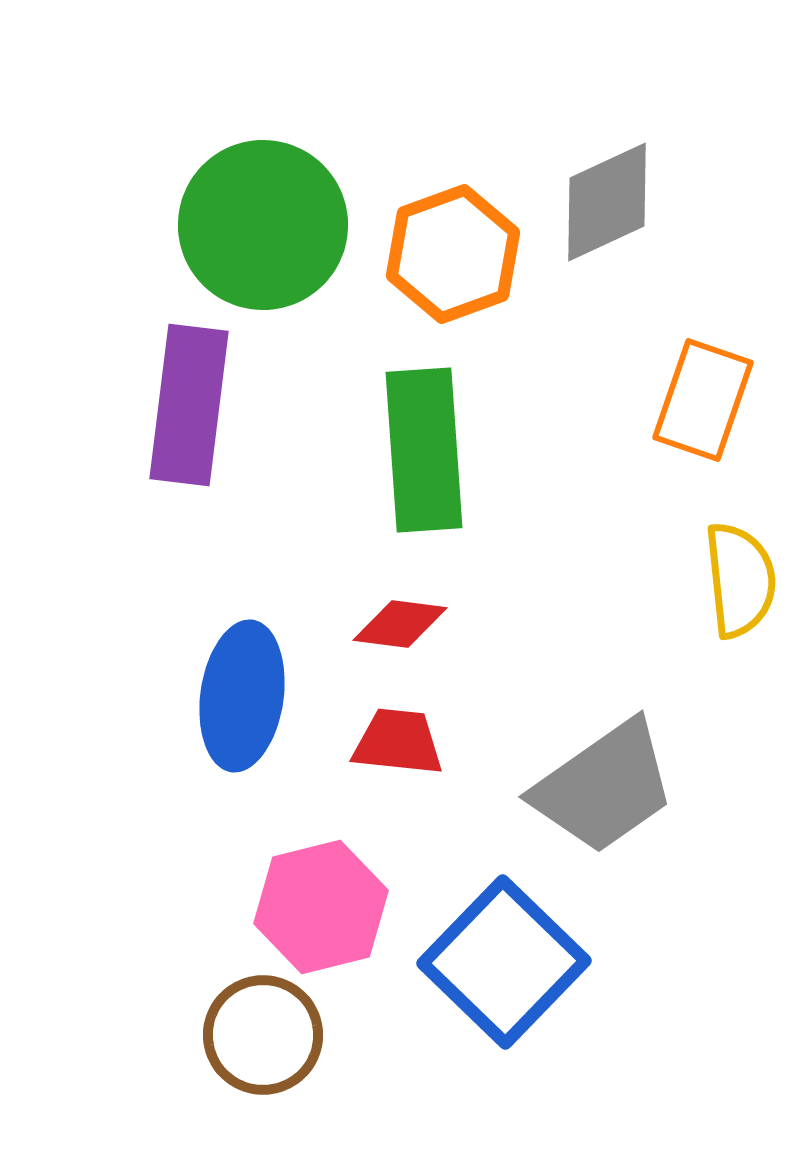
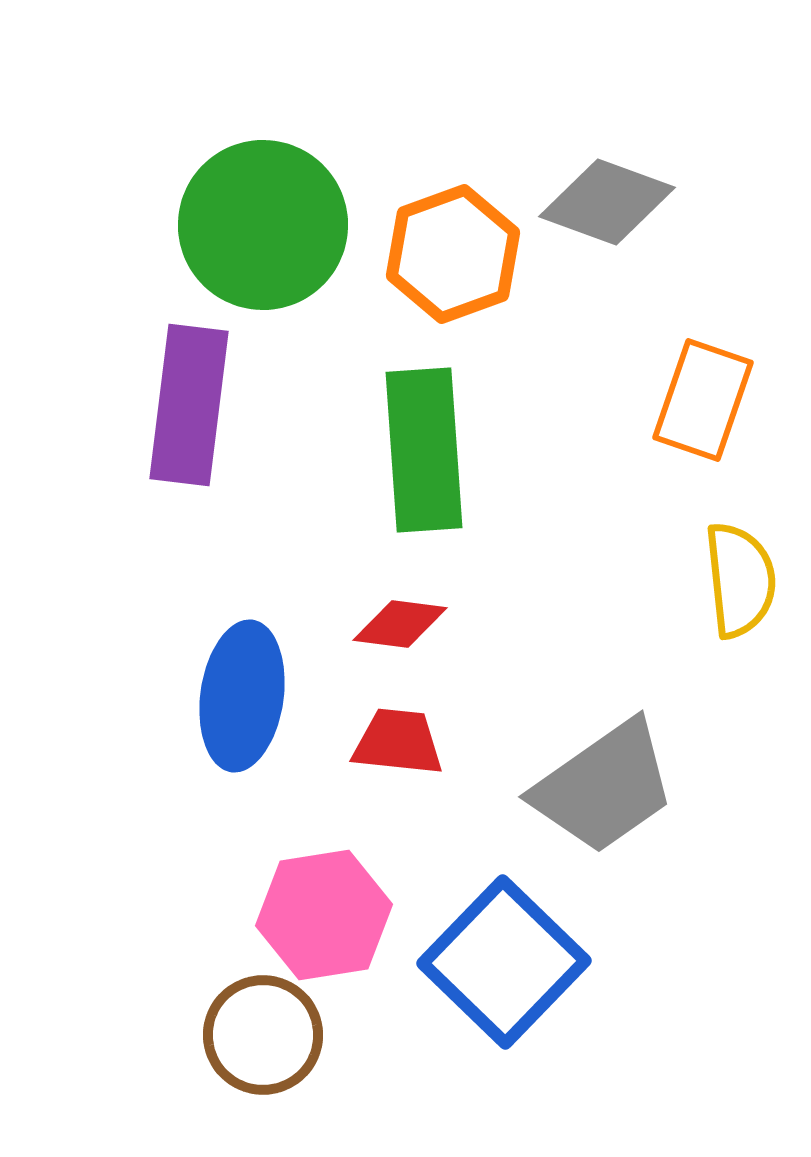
gray diamond: rotated 45 degrees clockwise
pink hexagon: moved 3 px right, 8 px down; rotated 5 degrees clockwise
